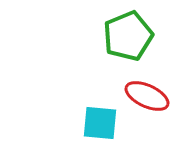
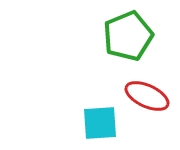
cyan square: rotated 9 degrees counterclockwise
